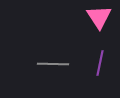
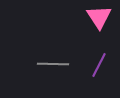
purple line: moved 1 px left, 2 px down; rotated 15 degrees clockwise
